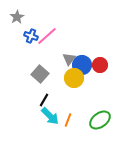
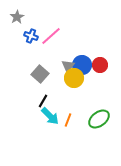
pink line: moved 4 px right
gray triangle: moved 1 px left, 7 px down
black line: moved 1 px left, 1 px down
green ellipse: moved 1 px left, 1 px up
